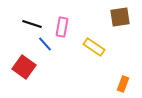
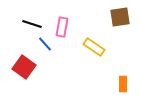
orange rectangle: rotated 21 degrees counterclockwise
